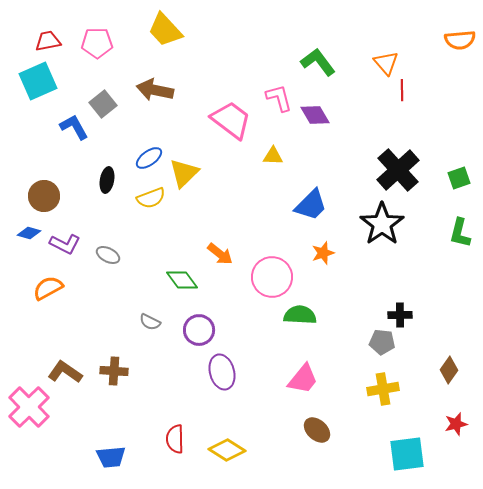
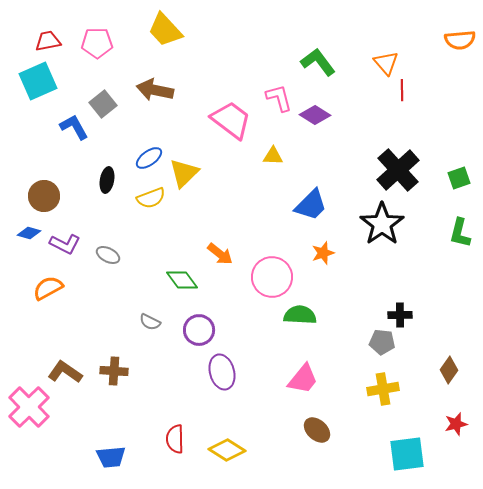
purple diamond at (315, 115): rotated 28 degrees counterclockwise
